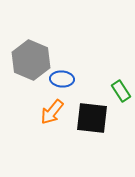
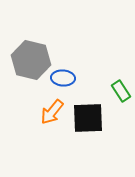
gray hexagon: rotated 9 degrees counterclockwise
blue ellipse: moved 1 px right, 1 px up
black square: moved 4 px left; rotated 8 degrees counterclockwise
